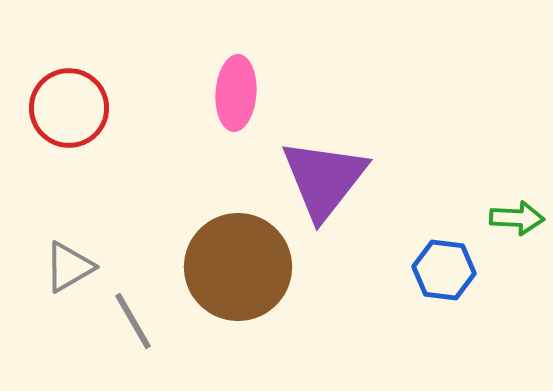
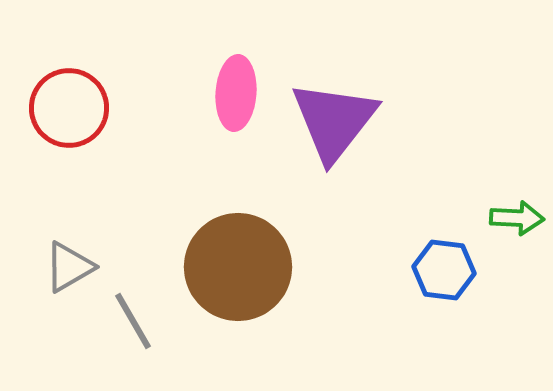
purple triangle: moved 10 px right, 58 px up
